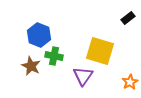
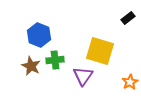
green cross: moved 1 px right, 4 px down; rotated 18 degrees counterclockwise
